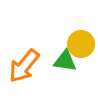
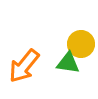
green triangle: moved 3 px right, 2 px down
